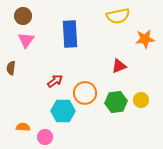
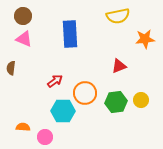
pink triangle: moved 2 px left, 1 px up; rotated 42 degrees counterclockwise
